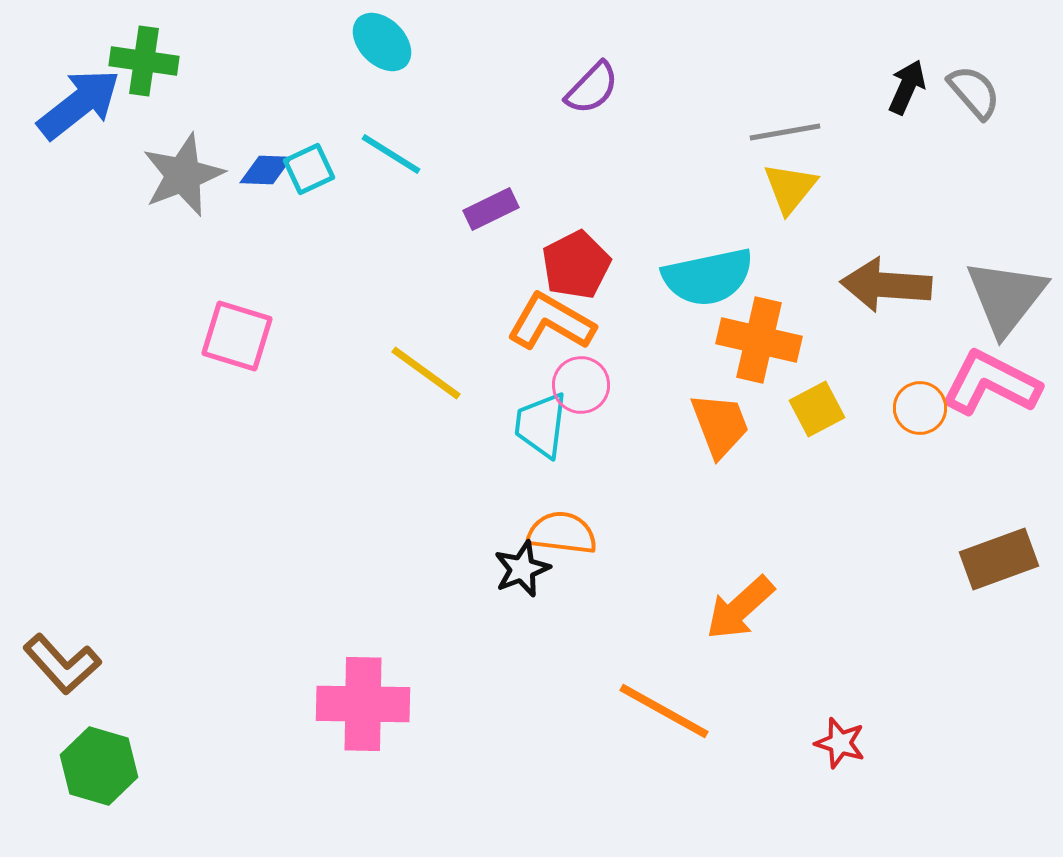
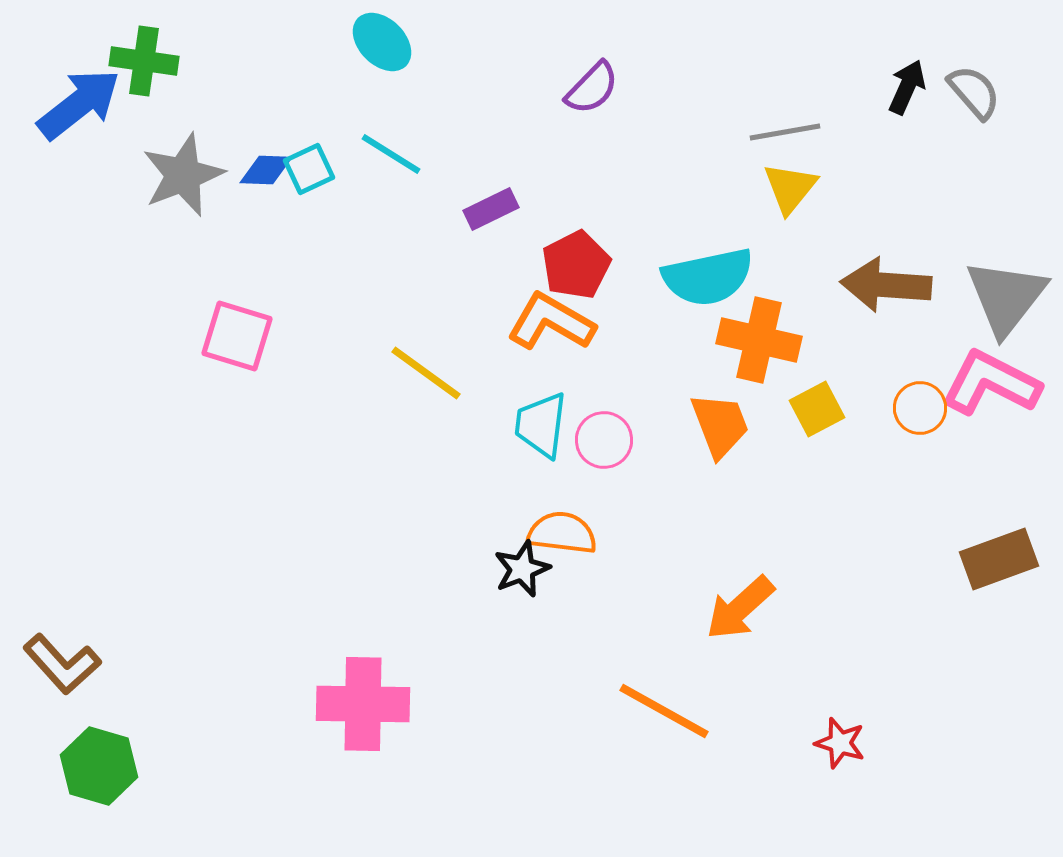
pink circle: moved 23 px right, 55 px down
